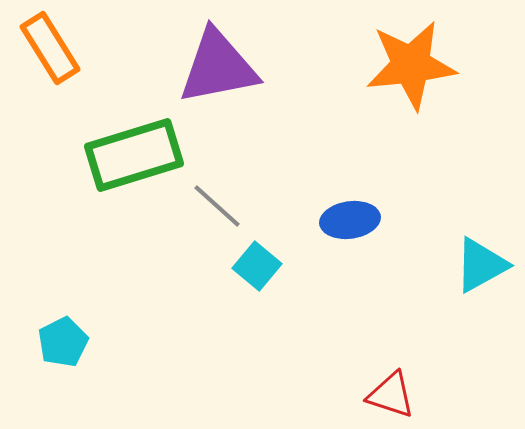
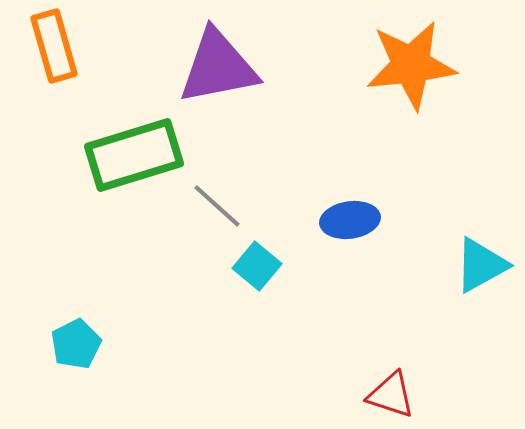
orange rectangle: moved 4 px right, 2 px up; rotated 16 degrees clockwise
cyan pentagon: moved 13 px right, 2 px down
